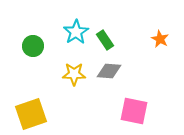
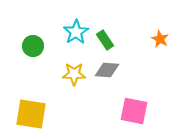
gray diamond: moved 2 px left, 1 px up
yellow square: rotated 28 degrees clockwise
